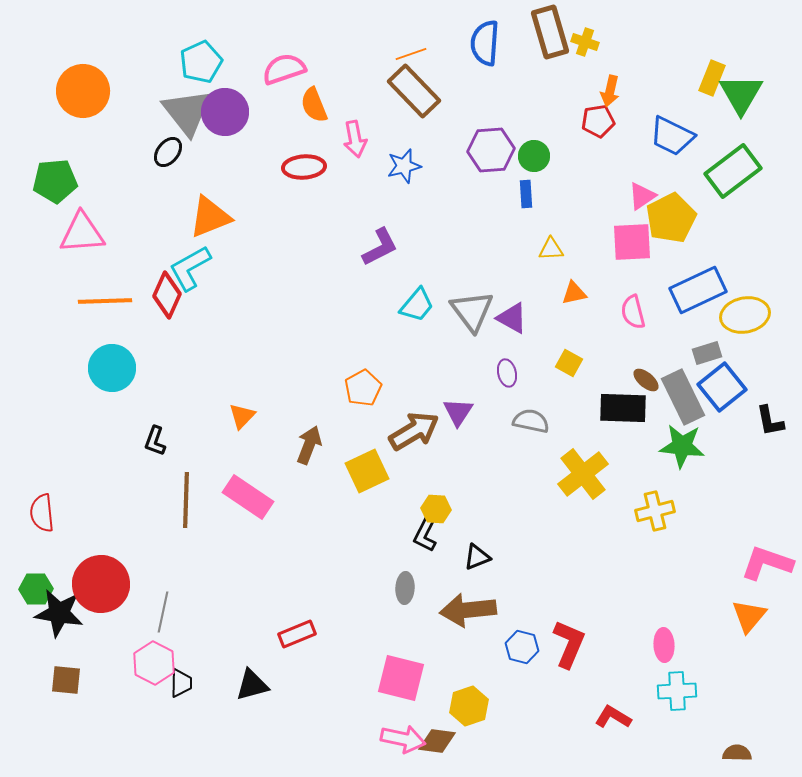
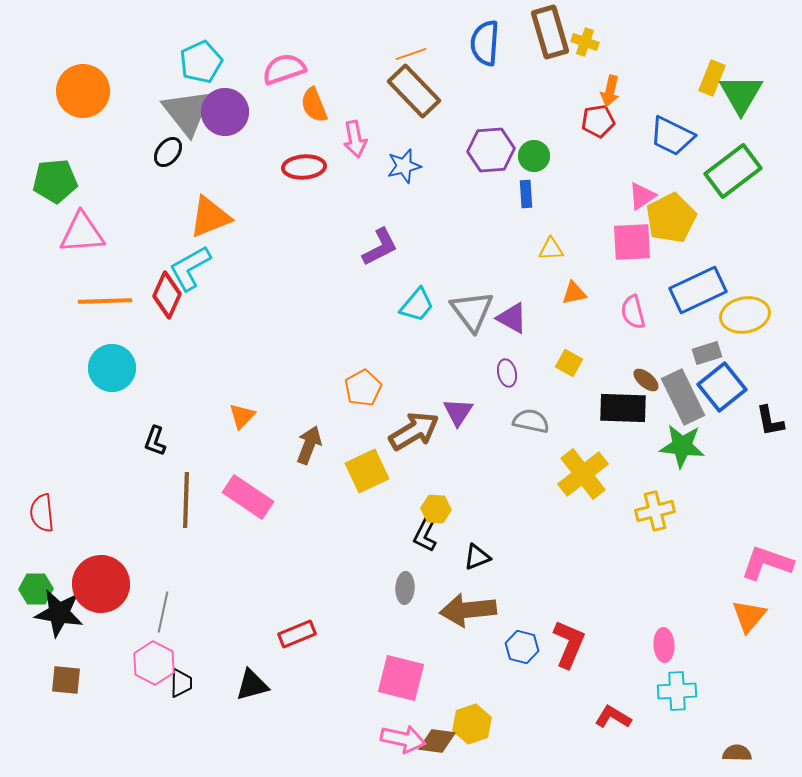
yellow hexagon at (469, 706): moved 3 px right, 18 px down
